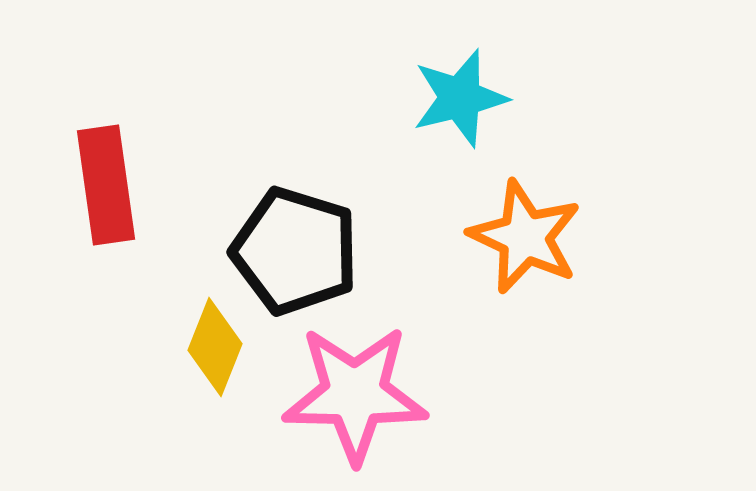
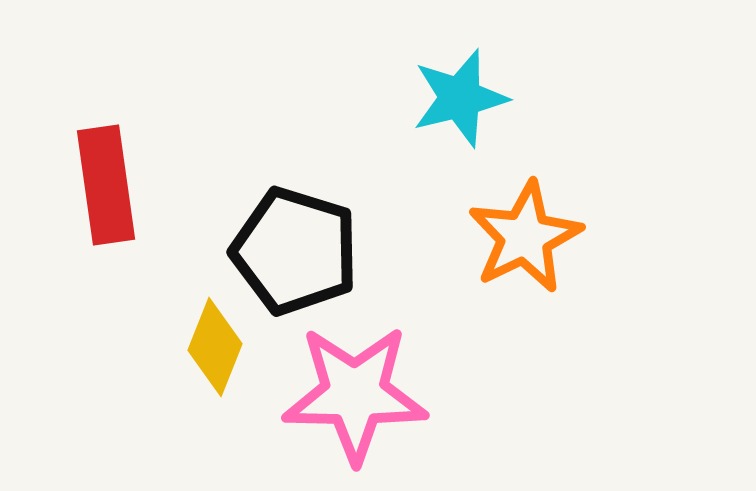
orange star: rotated 21 degrees clockwise
